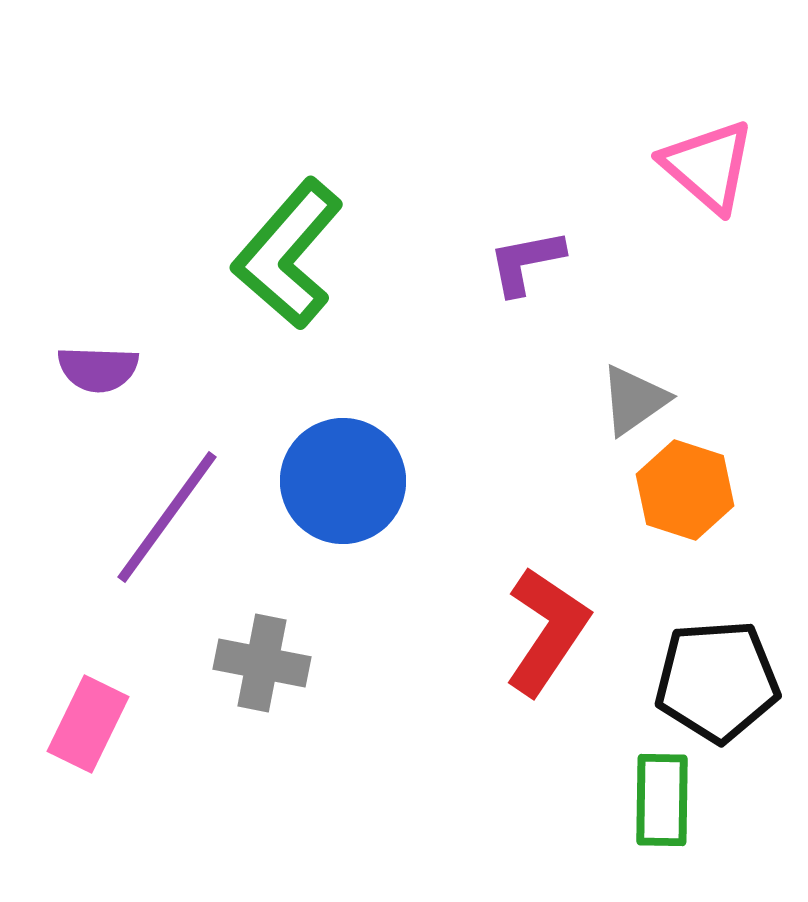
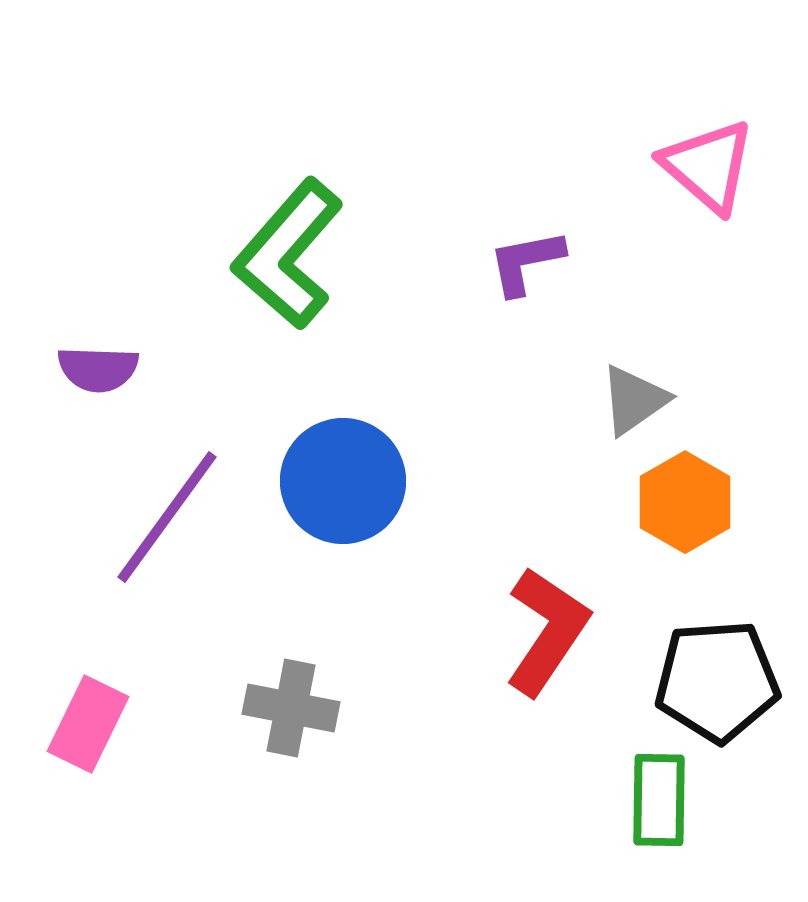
orange hexagon: moved 12 px down; rotated 12 degrees clockwise
gray cross: moved 29 px right, 45 px down
green rectangle: moved 3 px left
